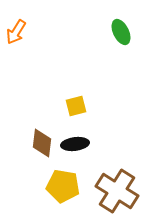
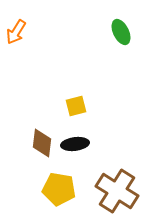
yellow pentagon: moved 4 px left, 3 px down
